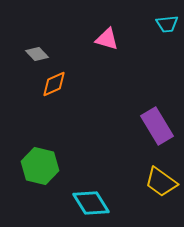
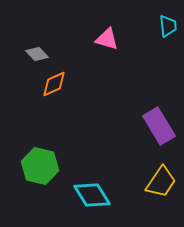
cyan trapezoid: moved 1 px right, 2 px down; rotated 90 degrees counterclockwise
purple rectangle: moved 2 px right
yellow trapezoid: rotated 92 degrees counterclockwise
cyan diamond: moved 1 px right, 8 px up
